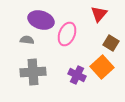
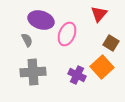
gray semicircle: rotated 56 degrees clockwise
